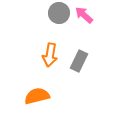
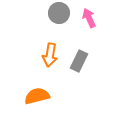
pink arrow: moved 5 px right, 3 px down; rotated 24 degrees clockwise
